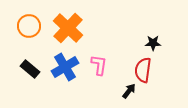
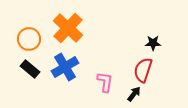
orange circle: moved 13 px down
pink L-shape: moved 6 px right, 17 px down
red semicircle: rotated 10 degrees clockwise
black arrow: moved 5 px right, 3 px down
